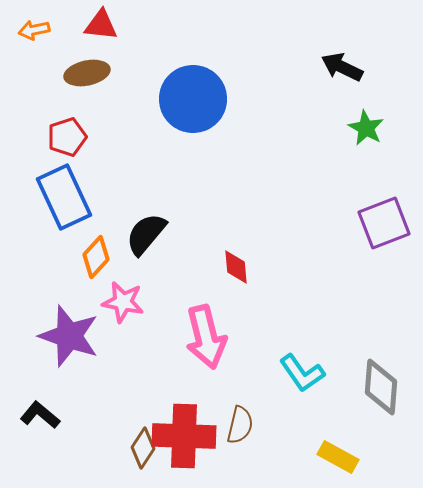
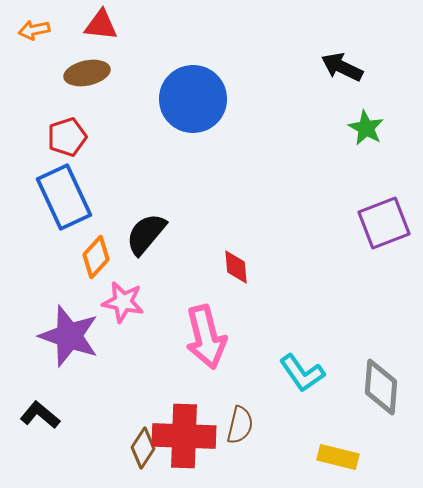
yellow rectangle: rotated 15 degrees counterclockwise
